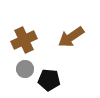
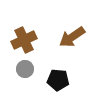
brown arrow: moved 1 px right
black pentagon: moved 9 px right
